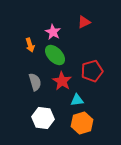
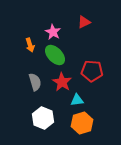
red pentagon: rotated 20 degrees clockwise
red star: moved 1 px down
white hexagon: rotated 15 degrees clockwise
